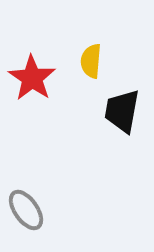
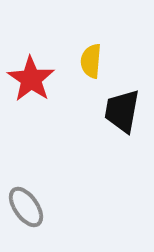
red star: moved 1 px left, 1 px down
gray ellipse: moved 3 px up
